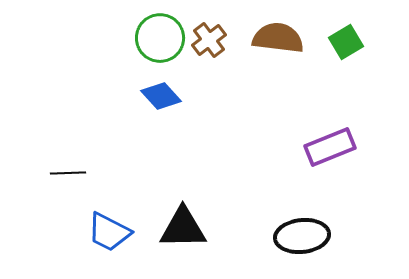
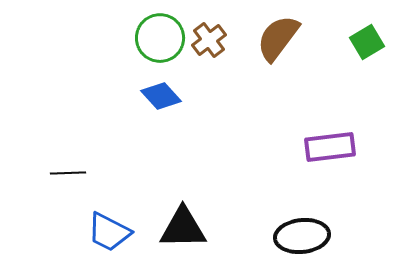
brown semicircle: rotated 60 degrees counterclockwise
green square: moved 21 px right
purple rectangle: rotated 15 degrees clockwise
